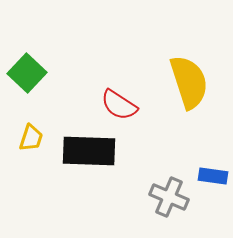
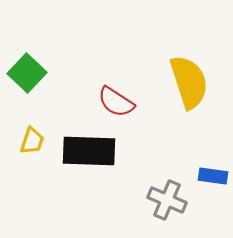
red semicircle: moved 3 px left, 3 px up
yellow trapezoid: moved 1 px right, 3 px down
gray cross: moved 2 px left, 3 px down
